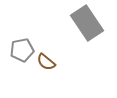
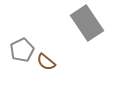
gray pentagon: rotated 15 degrees counterclockwise
